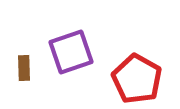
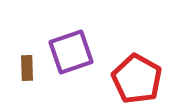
brown rectangle: moved 3 px right
